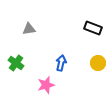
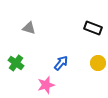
gray triangle: moved 1 px up; rotated 24 degrees clockwise
blue arrow: rotated 28 degrees clockwise
